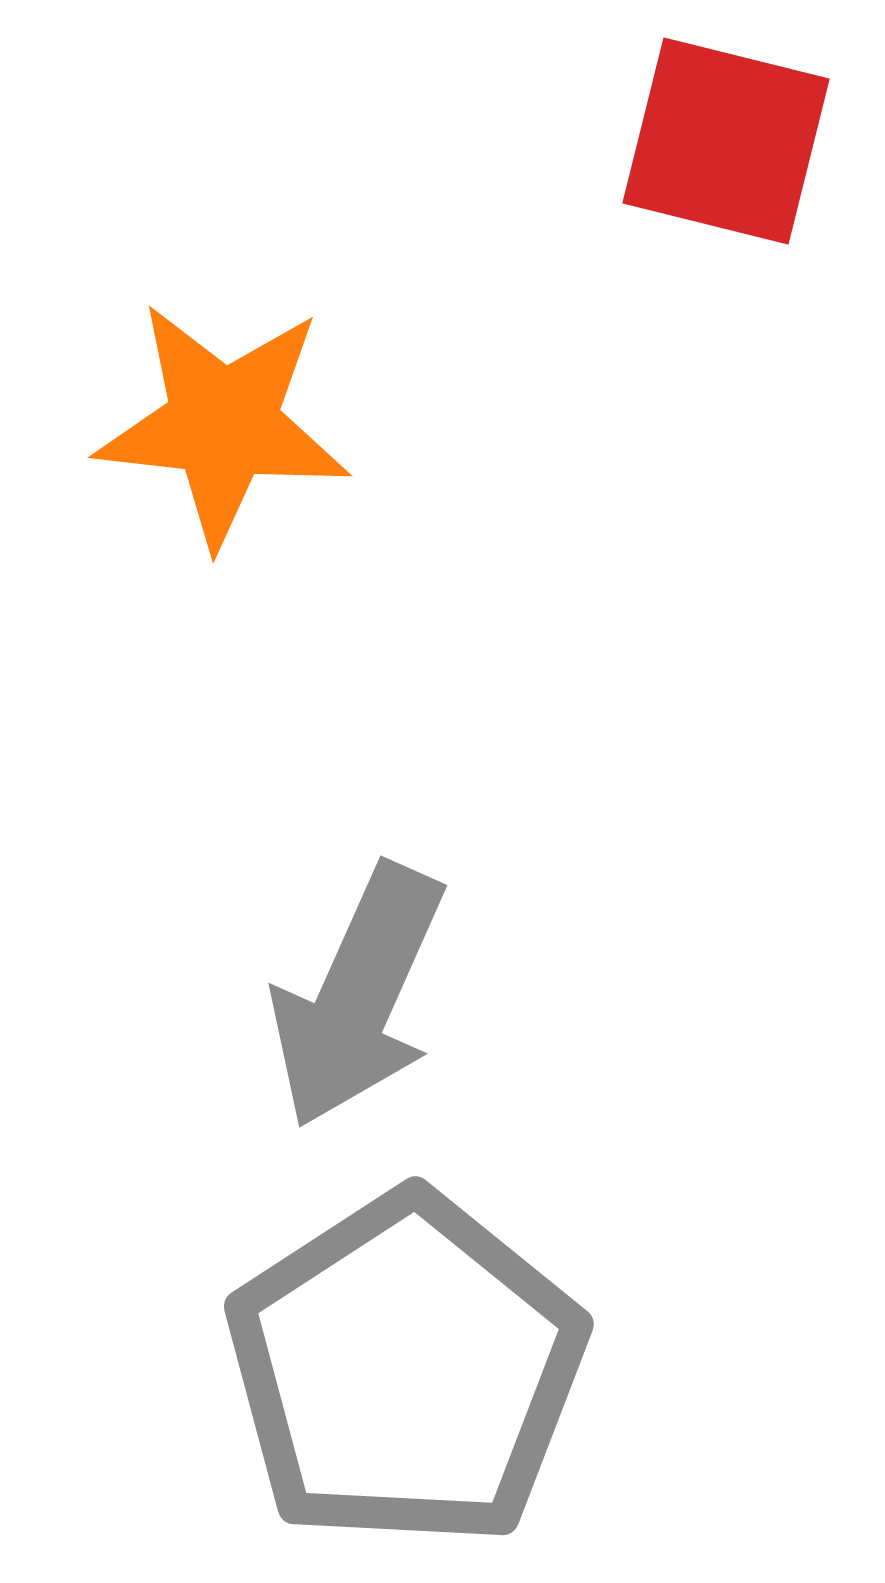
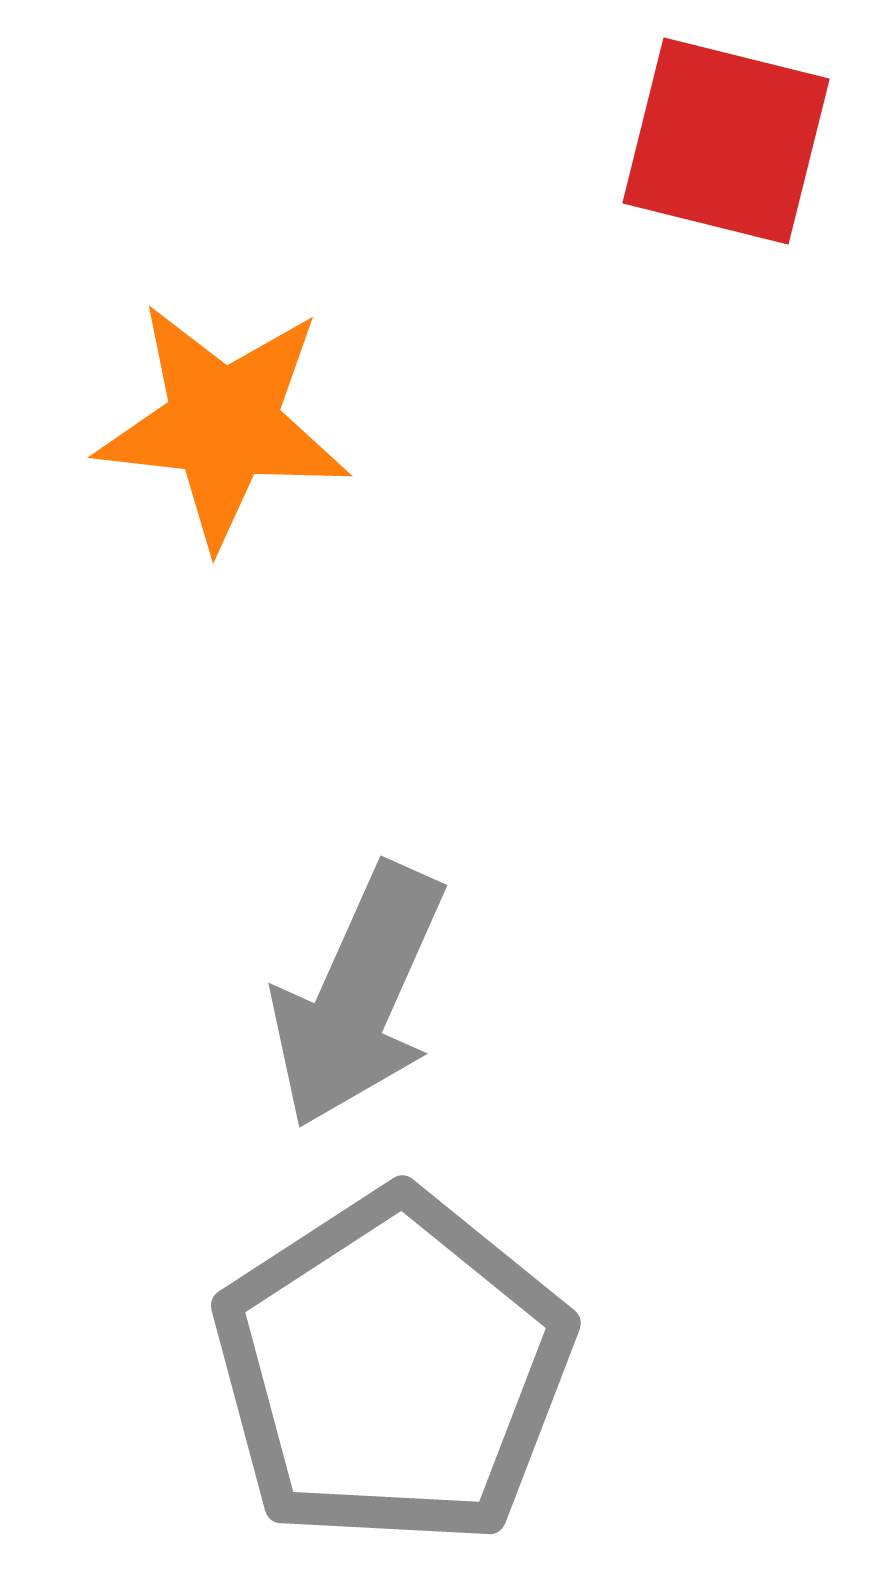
gray pentagon: moved 13 px left, 1 px up
